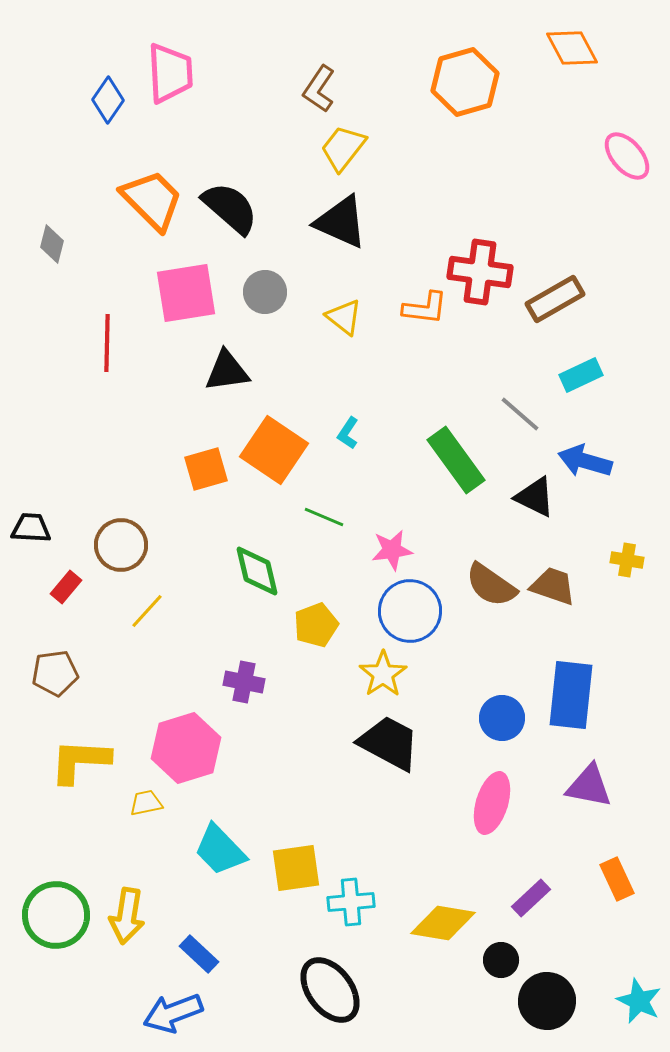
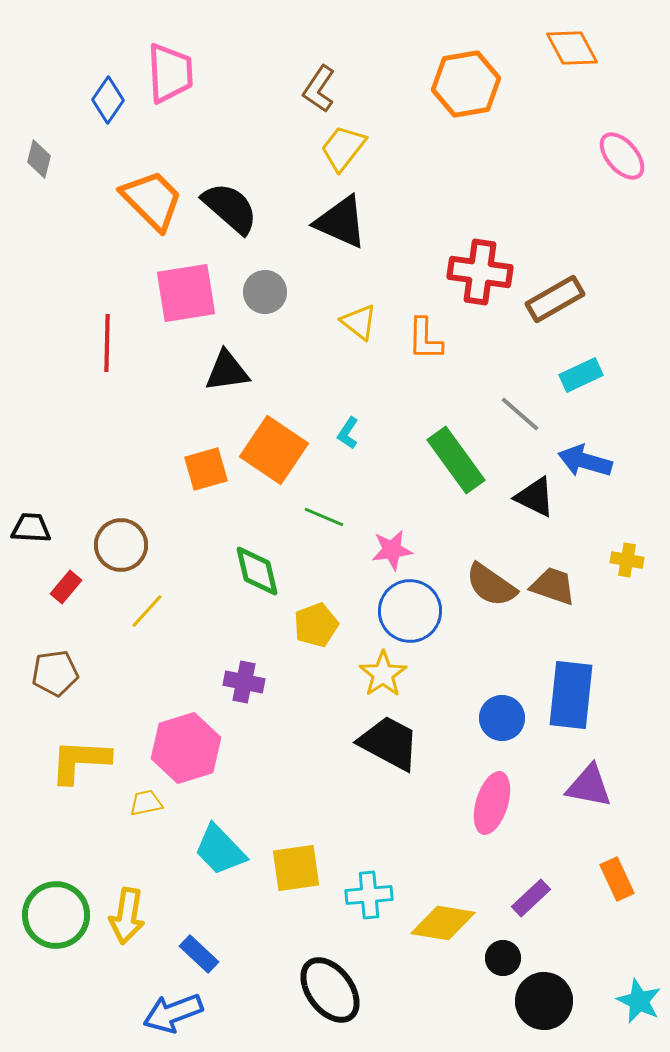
orange hexagon at (465, 82): moved 1 px right, 2 px down; rotated 6 degrees clockwise
pink ellipse at (627, 156): moved 5 px left
gray diamond at (52, 244): moved 13 px left, 85 px up
orange L-shape at (425, 308): moved 31 px down; rotated 84 degrees clockwise
yellow triangle at (344, 317): moved 15 px right, 5 px down
cyan cross at (351, 902): moved 18 px right, 7 px up
black circle at (501, 960): moved 2 px right, 2 px up
black circle at (547, 1001): moved 3 px left
